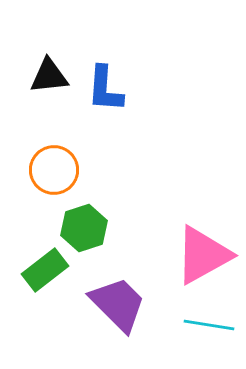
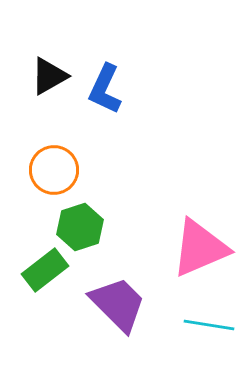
black triangle: rotated 24 degrees counterclockwise
blue L-shape: rotated 21 degrees clockwise
green hexagon: moved 4 px left, 1 px up
pink triangle: moved 3 px left, 7 px up; rotated 6 degrees clockwise
